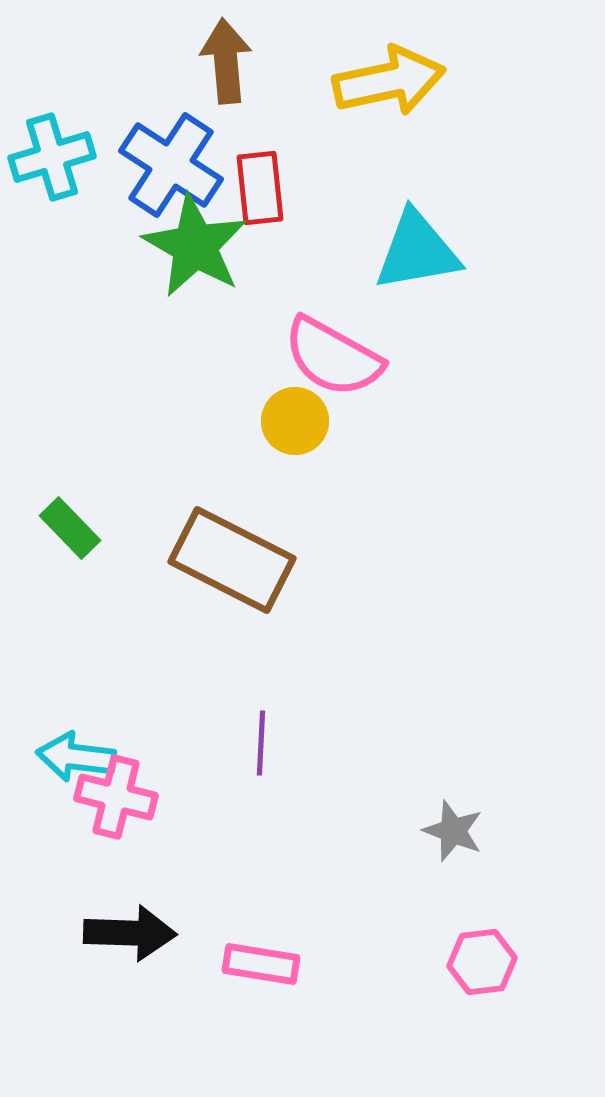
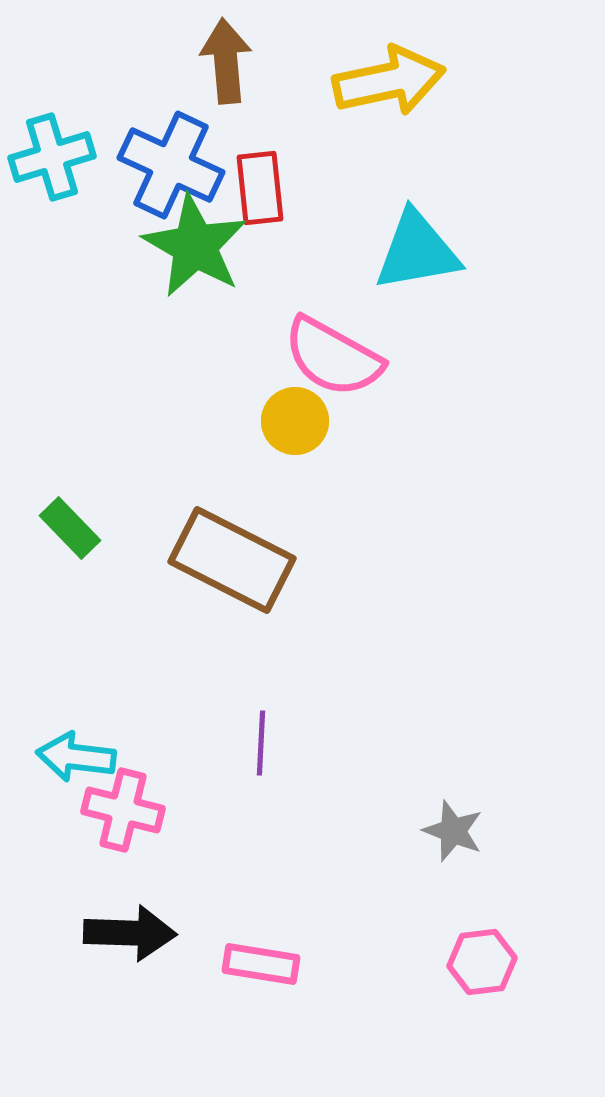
blue cross: rotated 8 degrees counterclockwise
pink cross: moved 7 px right, 13 px down
